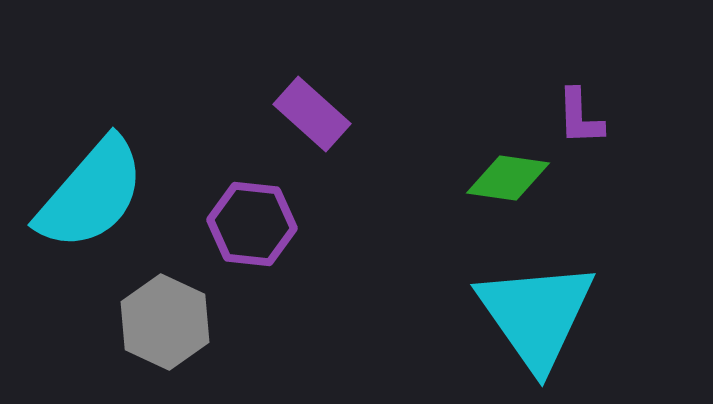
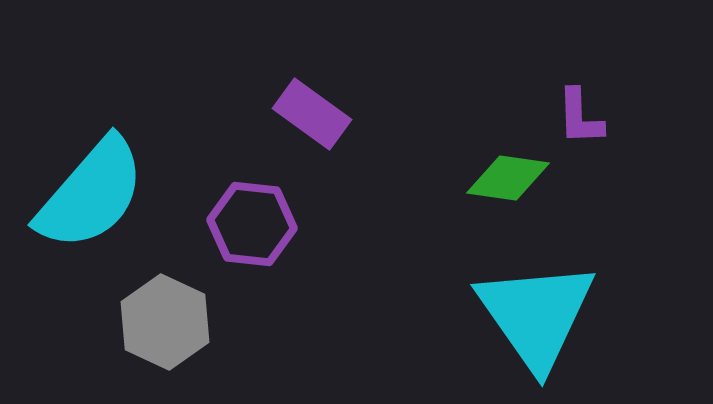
purple rectangle: rotated 6 degrees counterclockwise
